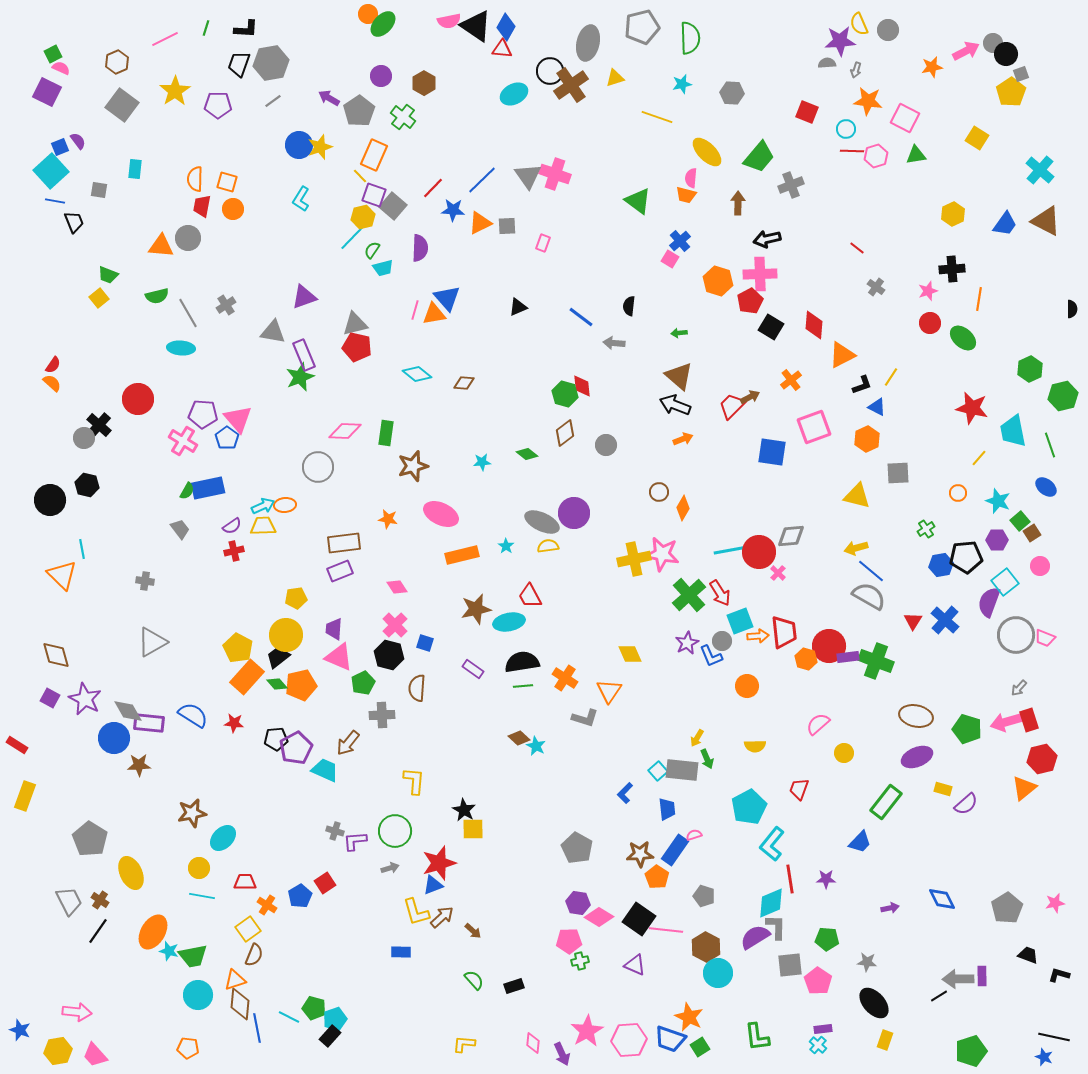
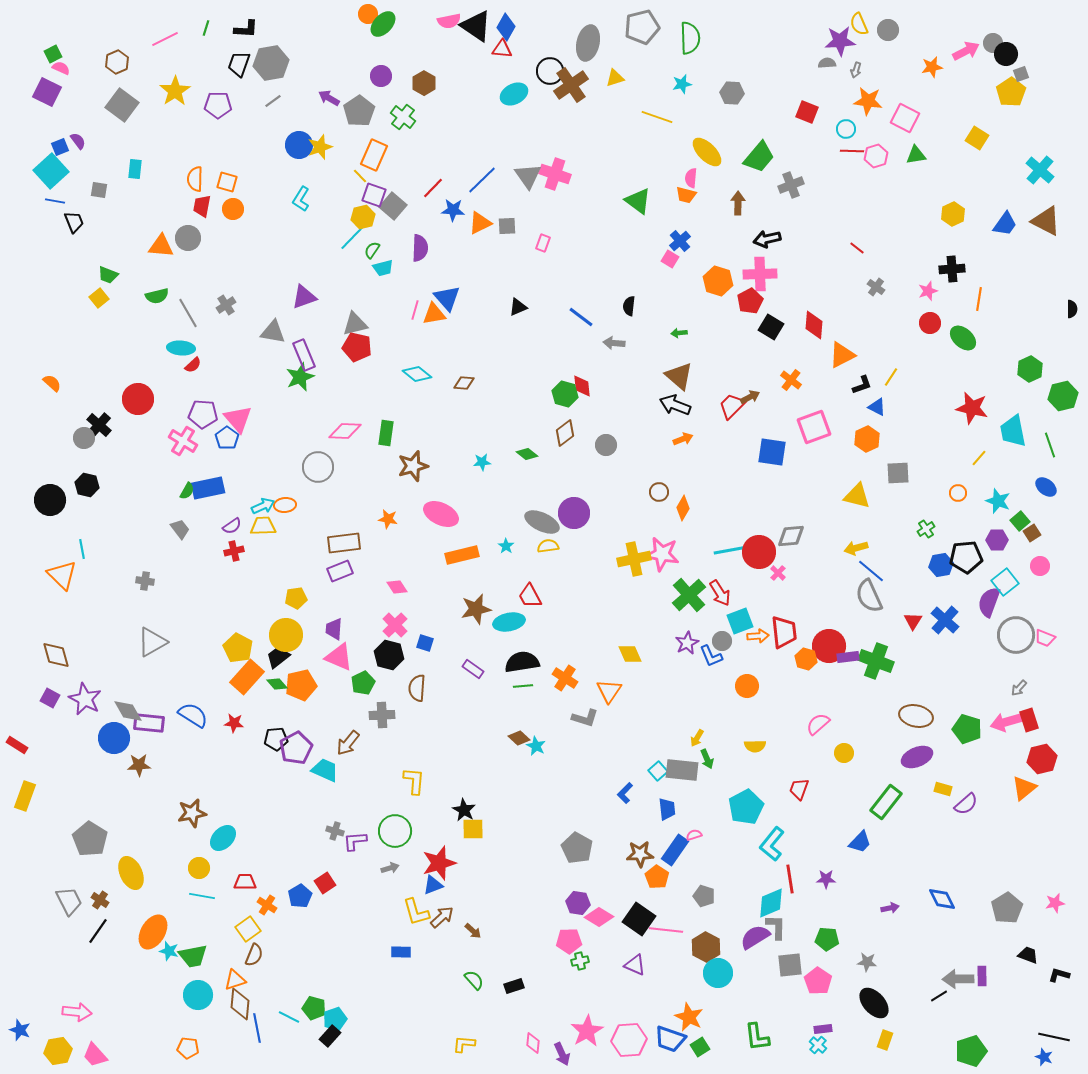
red semicircle at (53, 365): moved 140 px right; rotated 12 degrees clockwise
orange cross at (791, 380): rotated 15 degrees counterclockwise
gray semicircle at (869, 596): rotated 144 degrees counterclockwise
cyan pentagon at (749, 807): moved 3 px left
